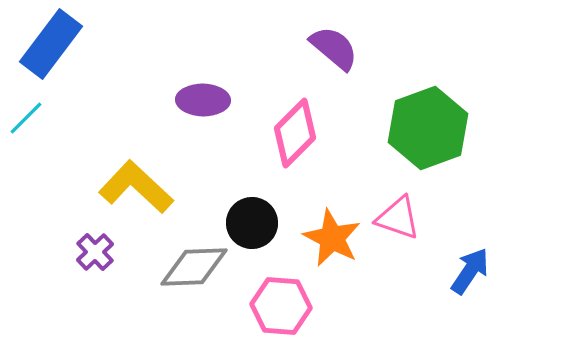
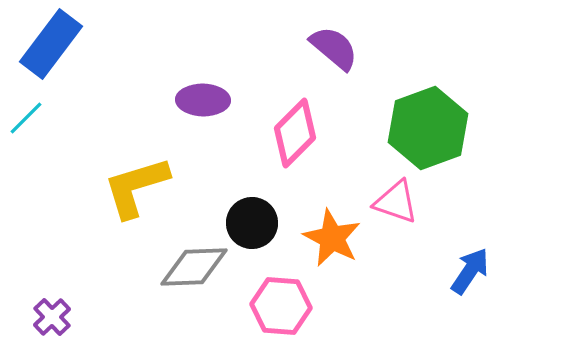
yellow L-shape: rotated 60 degrees counterclockwise
pink triangle: moved 2 px left, 16 px up
purple cross: moved 43 px left, 65 px down
